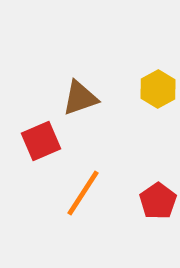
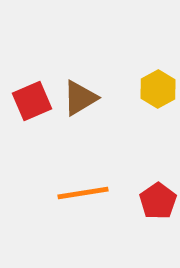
brown triangle: rotated 12 degrees counterclockwise
red square: moved 9 px left, 40 px up
orange line: rotated 48 degrees clockwise
